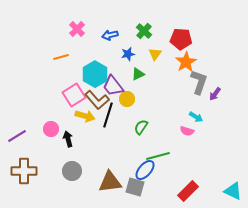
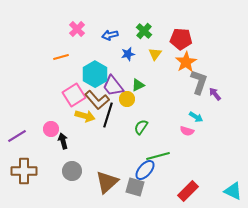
green triangle: moved 11 px down
purple arrow: rotated 104 degrees clockwise
black arrow: moved 5 px left, 2 px down
brown triangle: moved 3 px left; rotated 35 degrees counterclockwise
